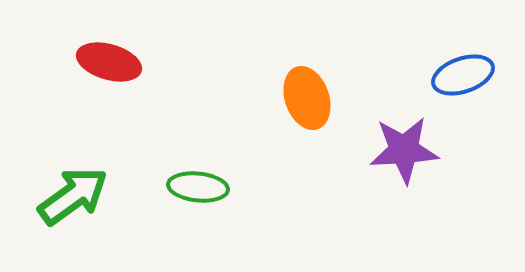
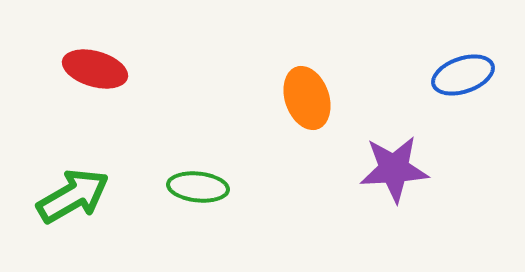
red ellipse: moved 14 px left, 7 px down
purple star: moved 10 px left, 19 px down
green arrow: rotated 6 degrees clockwise
